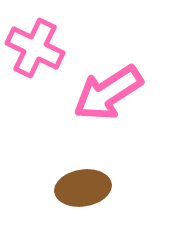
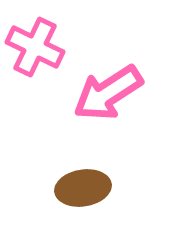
pink cross: moved 1 px up
